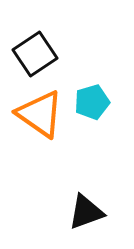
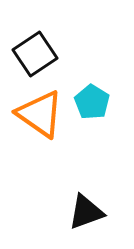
cyan pentagon: rotated 24 degrees counterclockwise
